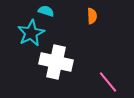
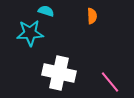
cyan star: moved 1 px left; rotated 24 degrees clockwise
white cross: moved 3 px right, 11 px down
pink line: moved 2 px right
